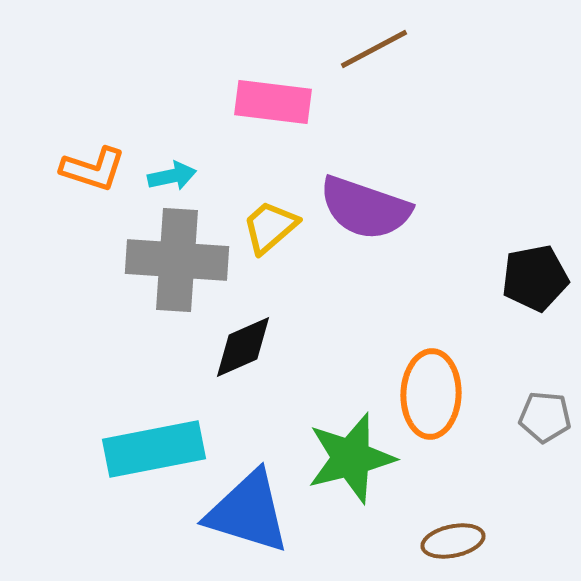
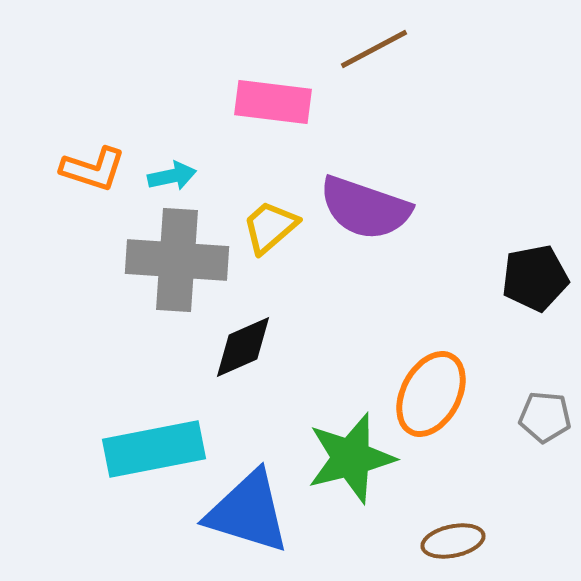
orange ellipse: rotated 26 degrees clockwise
